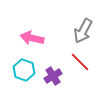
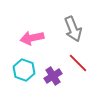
gray arrow: moved 10 px left, 2 px up; rotated 50 degrees counterclockwise
pink arrow: rotated 25 degrees counterclockwise
red line: moved 2 px left, 1 px down
